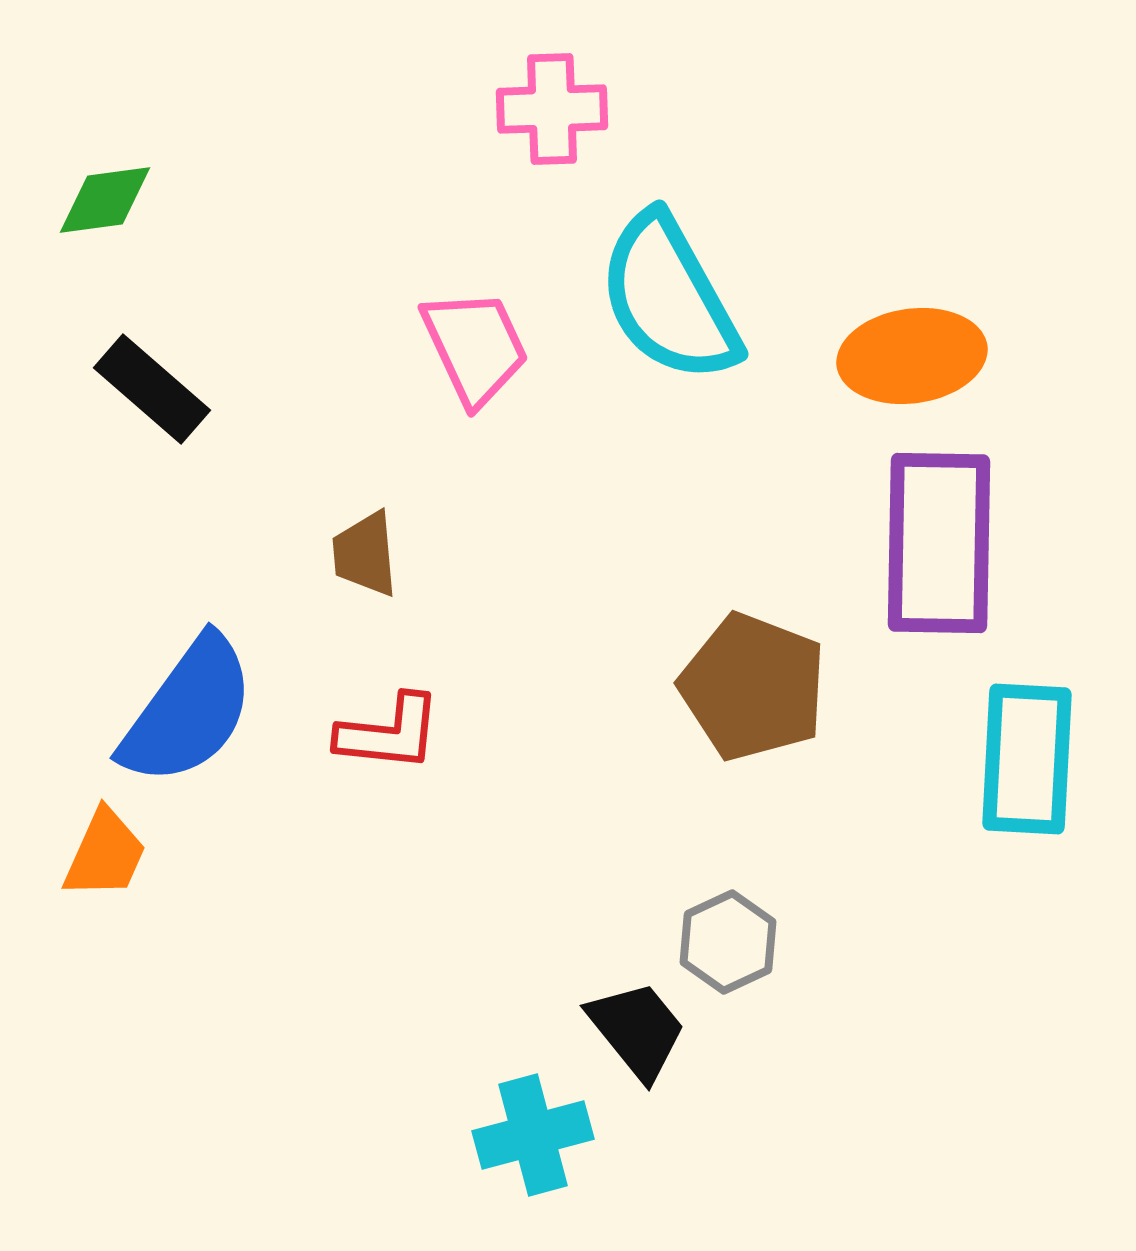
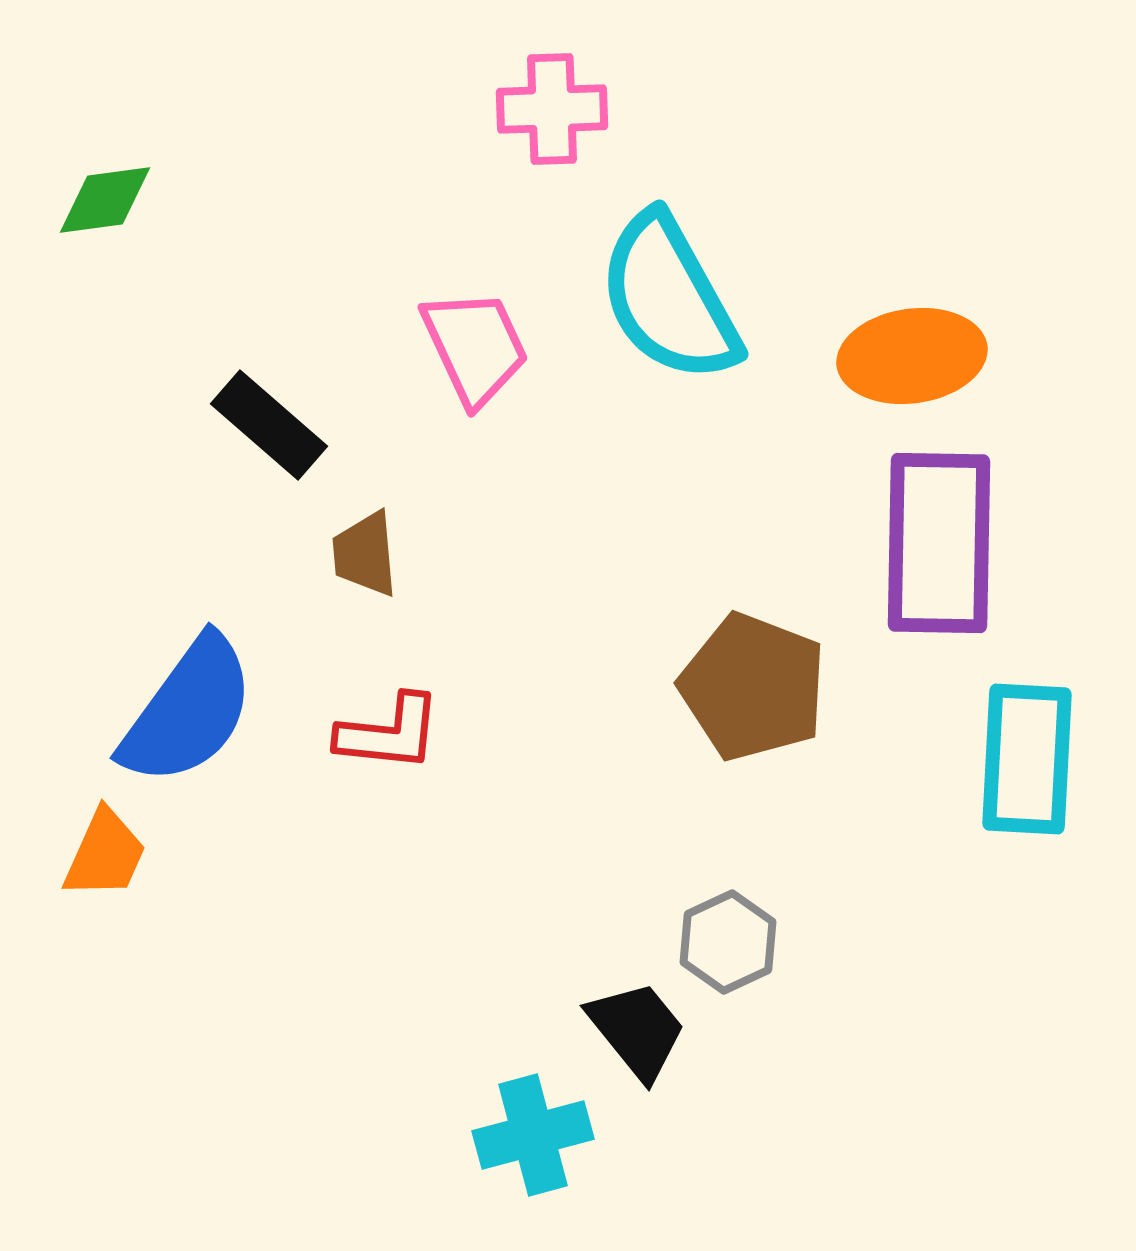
black rectangle: moved 117 px right, 36 px down
